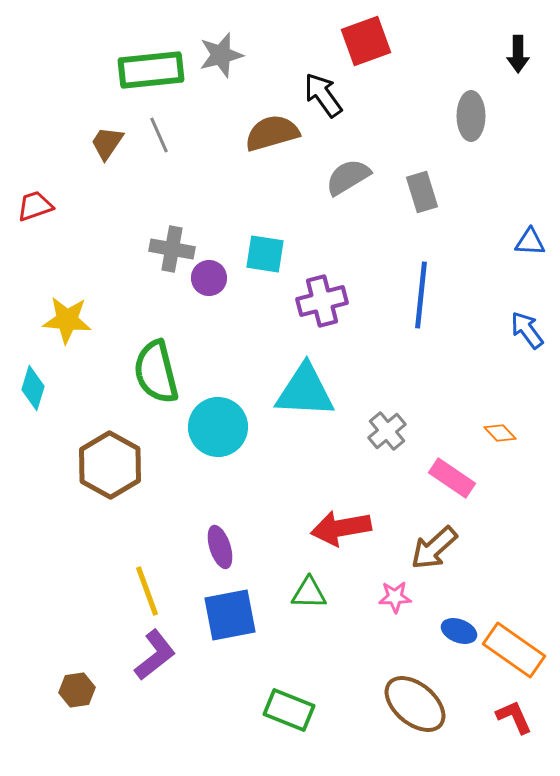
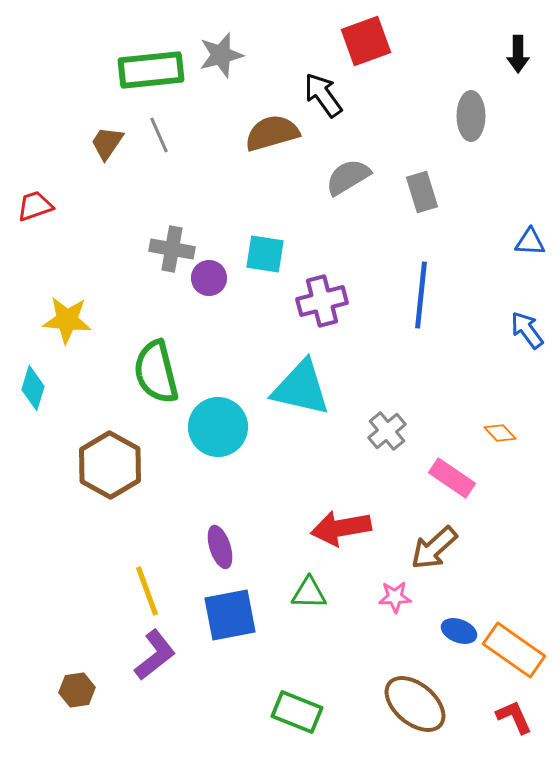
cyan triangle at (305, 391): moved 4 px left, 3 px up; rotated 10 degrees clockwise
green rectangle at (289, 710): moved 8 px right, 2 px down
